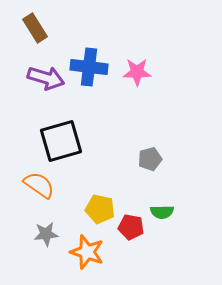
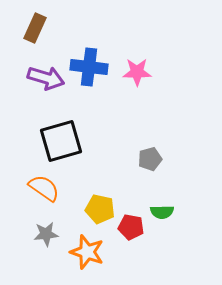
brown rectangle: rotated 56 degrees clockwise
orange semicircle: moved 5 px right, 3 px down
